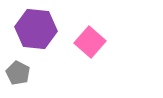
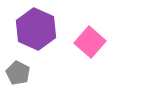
purple hexagon: rotated 18 degrees clockwise
